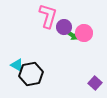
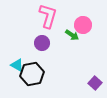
purple circle: moved 22 px left, 16 px down
pink circle: moved 1 px left, 8 px up
black hexagon: moved 1 px right
